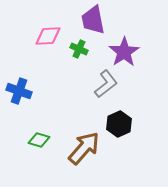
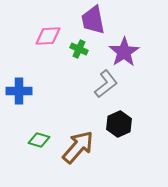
blue cross: rotated 20 degrees counterclockwise
brown arrow: moved 6 px left, 1 px up
